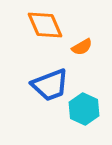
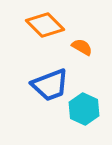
orange diamond: rotated 21 degrees counterclockwise
orange semicircle: rotated 120 degrees counterclockwise
